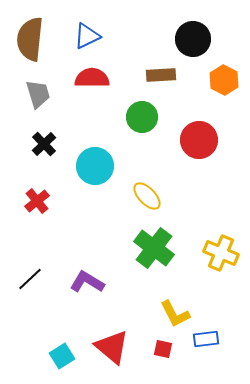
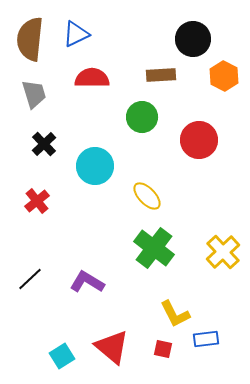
blue triangle: moved 11 px left, 2 px up
orange hexagon: moved 4 px up
gray trapezoid: moved 4 px left
yellow cross: moved 2 px right, 1 px up; rotated 24 degrees clockwise
